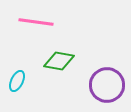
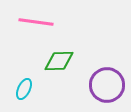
green diamond: rotated 12 degrees counterclockwise
cyan ellipse: moved 7 px right, 8 px down
